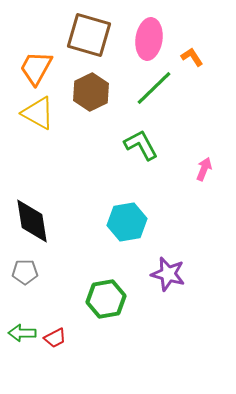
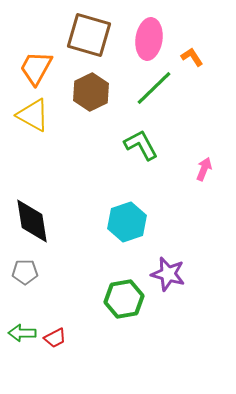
yellow triangle: moved 5 px left, 2 px down
cyan hexagon: rotated 9 degrees counterclockwise
green hexagon: moved 18 px right
